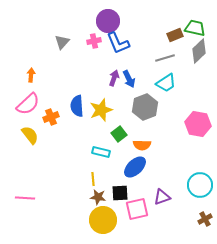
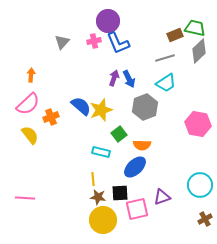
blue semicircle: moved 4 px right; rotated 135 degrees clockwise
